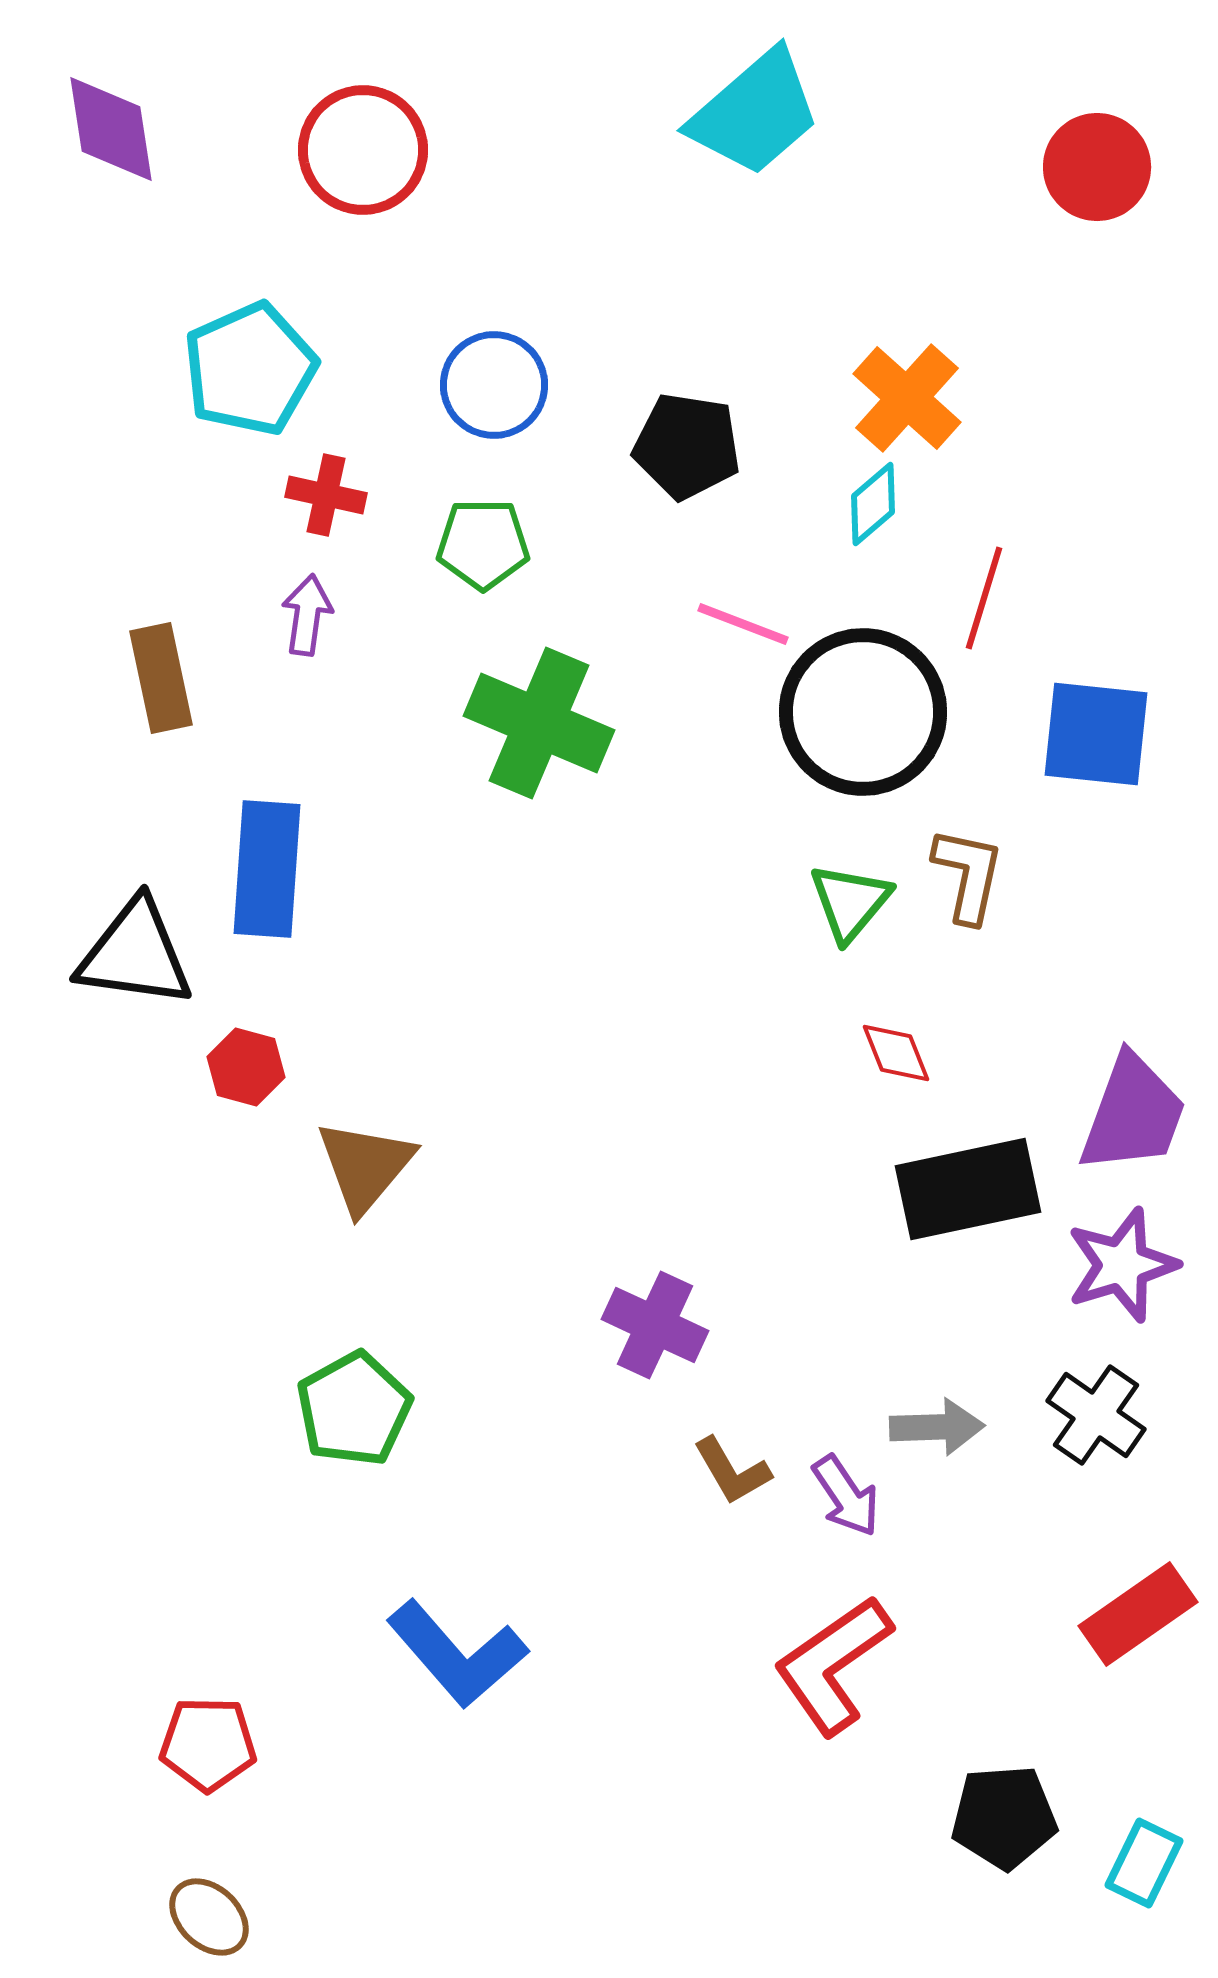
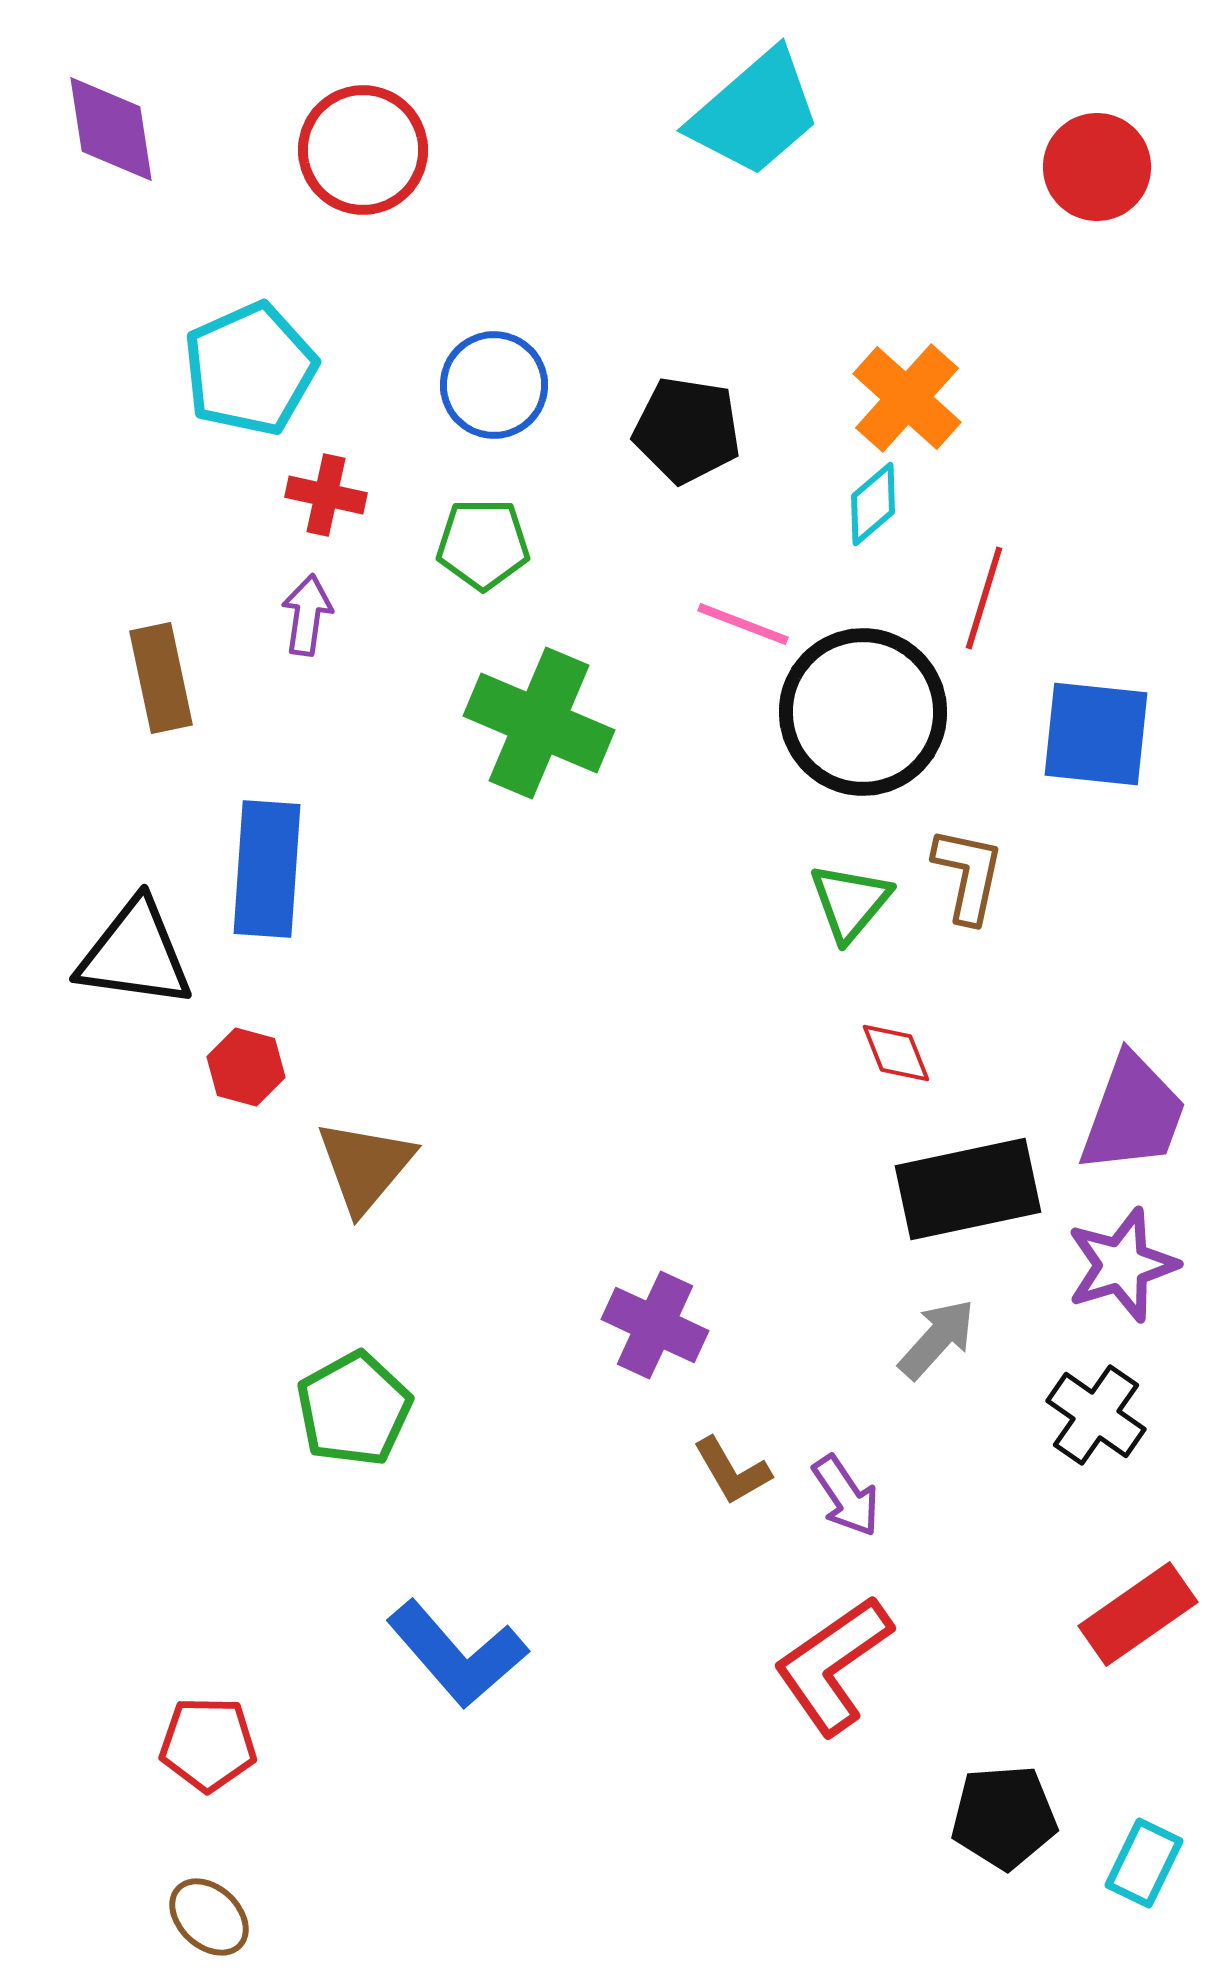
black pentagon at (687, 446): moved 16 px up
gray arrow at (937, 1427): moved 88 px up; rotated 46 degrees counterclockwise
